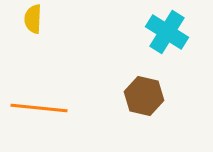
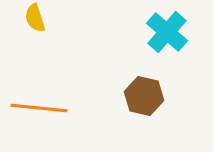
yellow semicircle: moved 2 px right, 1 px up; rotated 20 degrees counterclockwise
cyan cross: rotated 9 degrees clockwise
